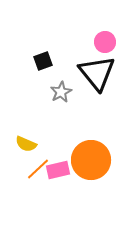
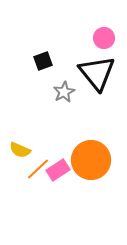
pink circle: moved 1 px left, 4 px up
gray star: moved 3 px right
yellow semicircle: moved 6 px left, 6 px down
pink rectangle: rotated 20 degrees counterclockwise
